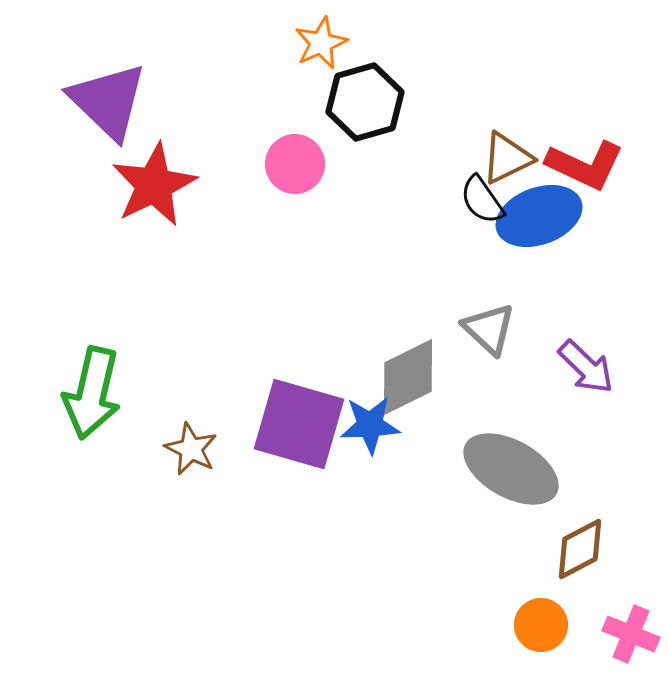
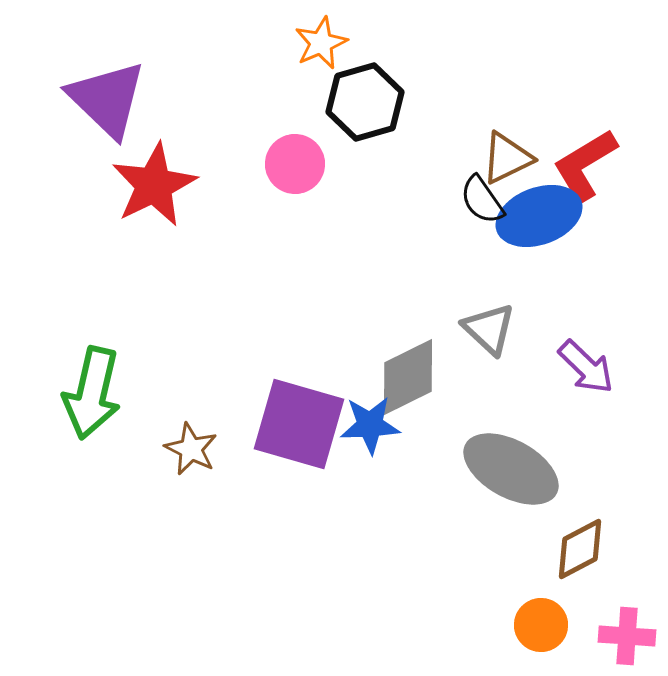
purple triangle: moved 1 px left, 2 px up
red L-shape: rotated 124 degrees clockwise
pink cross: moved 4 px left, 2 px down; rotated 18 degrees counterclockwise
